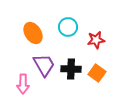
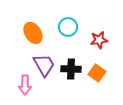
red star: moved 3 px right
pink arrow: moved 2 px right, 1 px down
